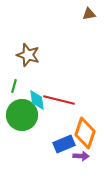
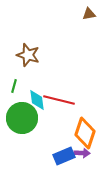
green circle: moved 3 px down
blue rectangle: moved 12 px down
purple arrow: moved 1 px right, 3 px up
